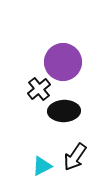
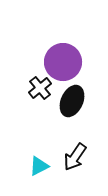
black cross: moved 1 px right, 1 px up
black ellipse: moved 8 px right, 10 px up; rotated 64 degrees counterclockwise
cyan triangle: moved 3 px left
